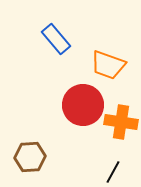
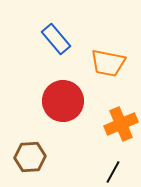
orange trapezoid: moved 2 px up; rotated 9 degrees counterclockwise
red circle: moved 20 px left, 4 px up
orange cross: moved 2 px down; rotated 32 degrees counterclockwise
